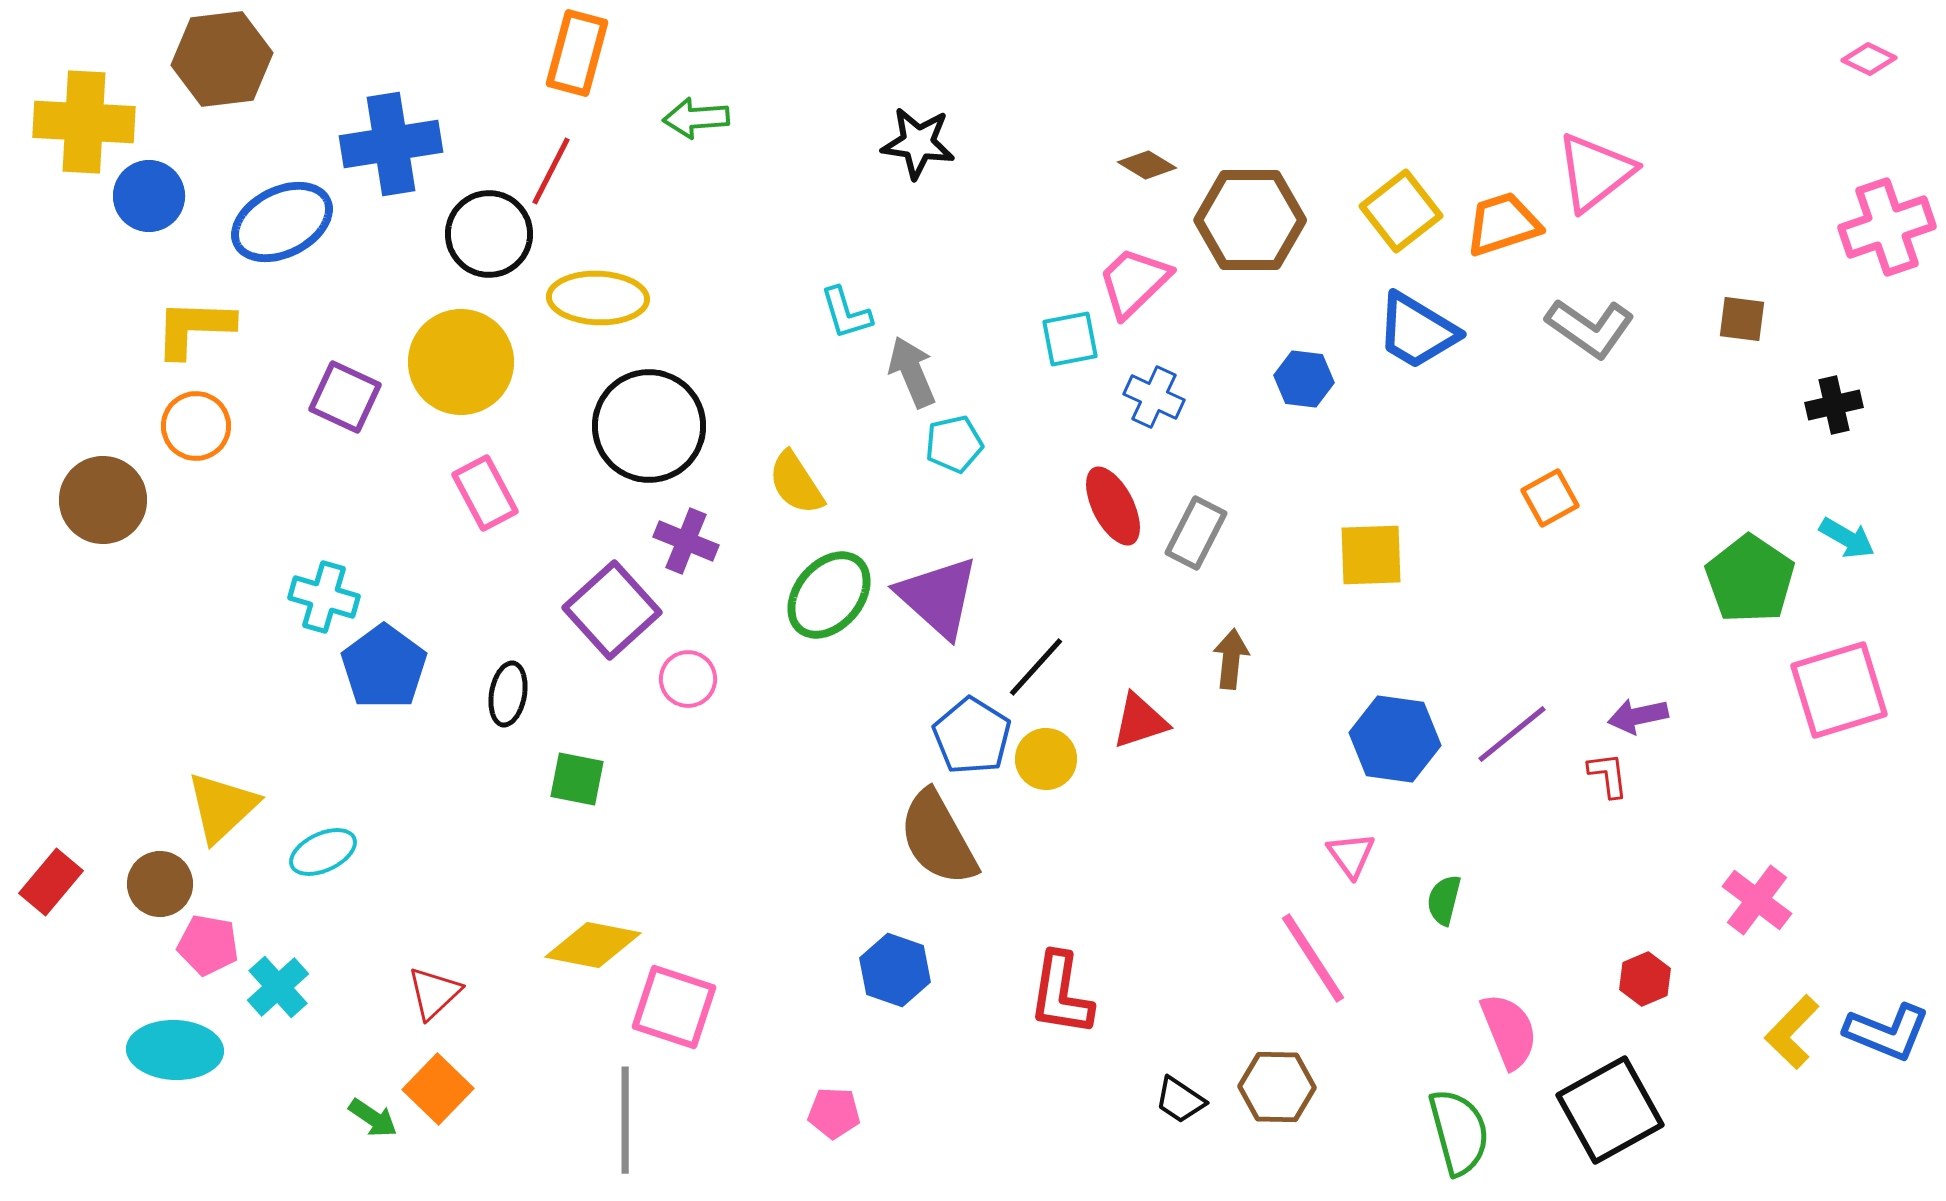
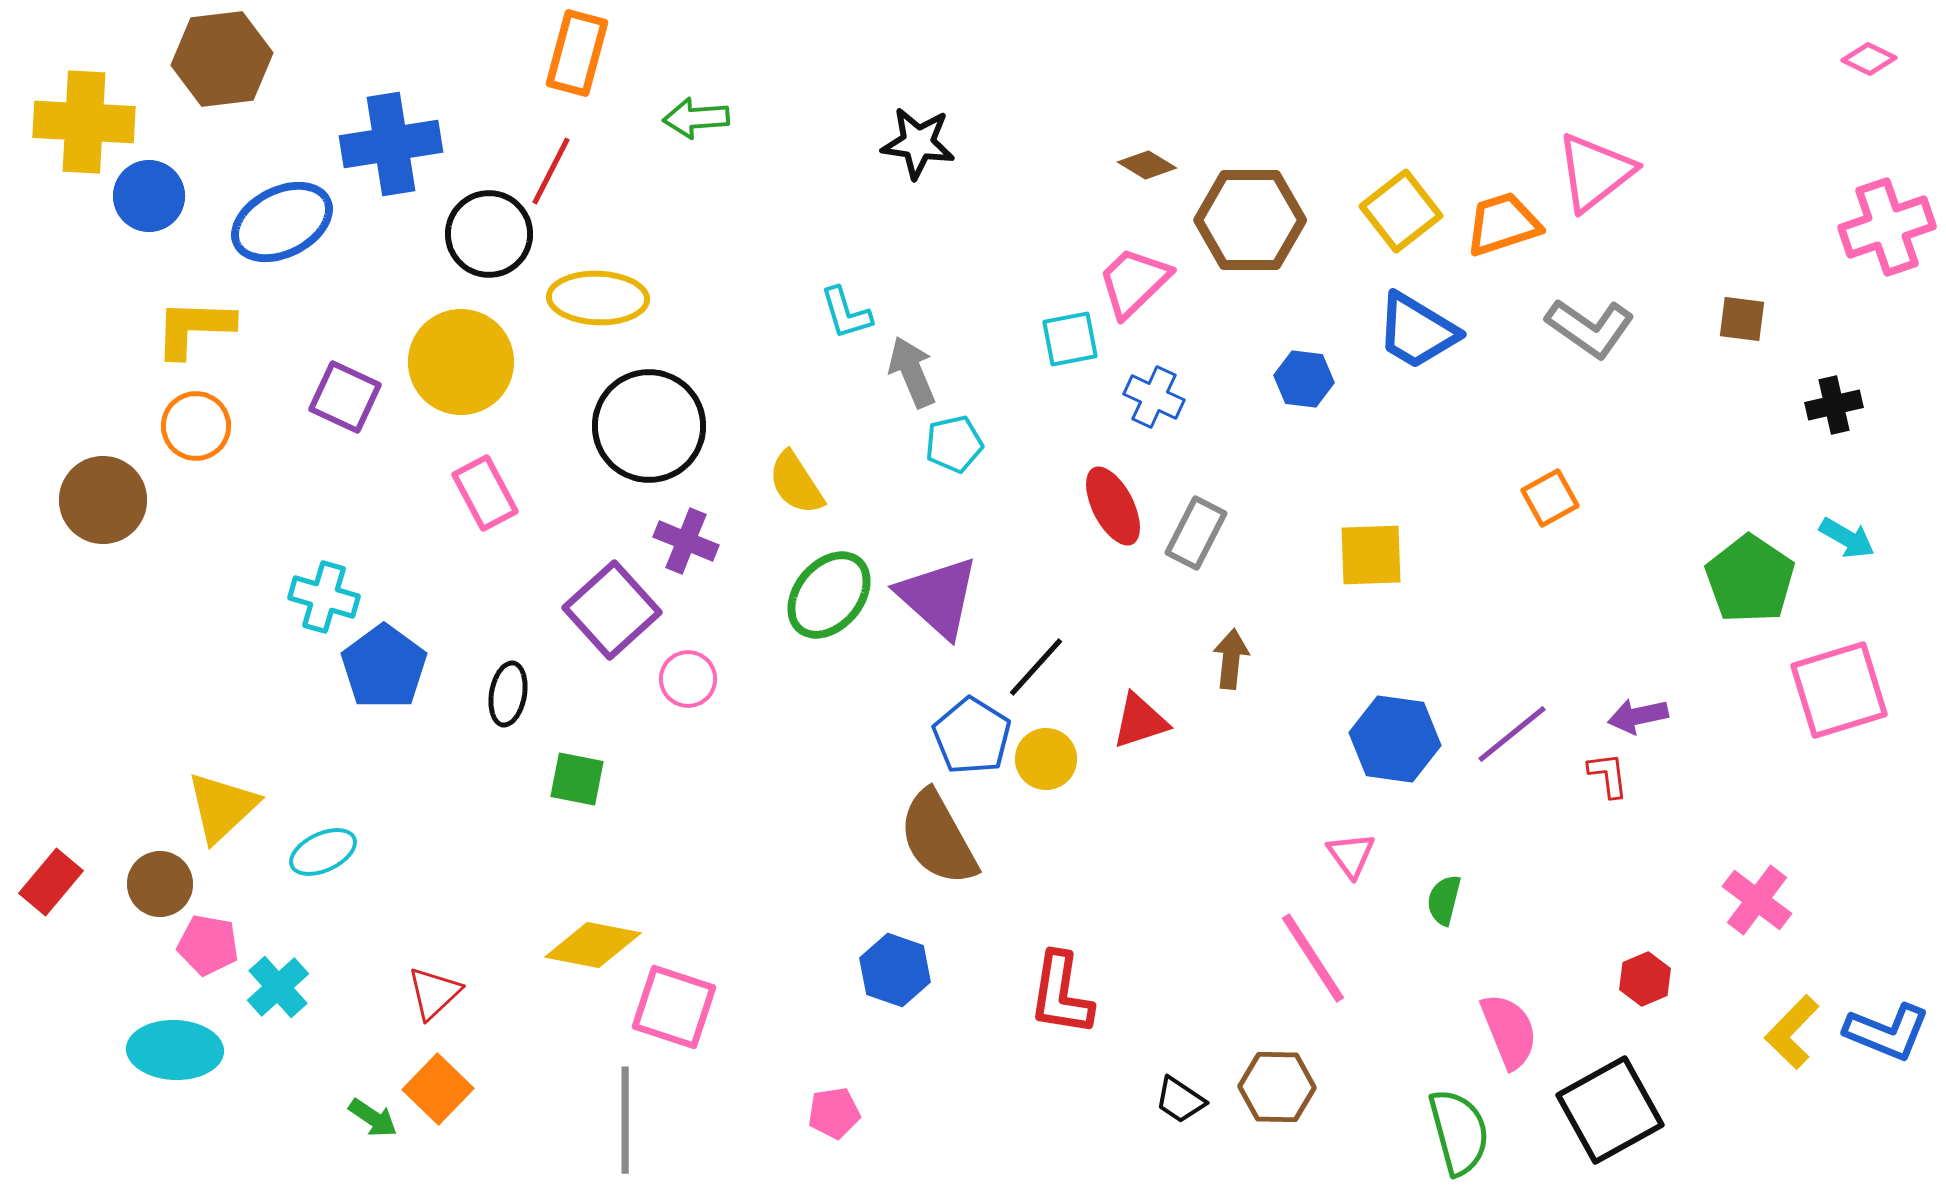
pink pentagon at (834, 1113): rotated 12 degrees counterclockwise
